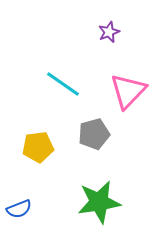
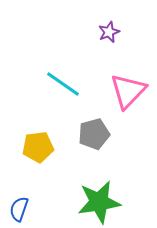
blue semicircle: rotated 130 degrees clockwise
